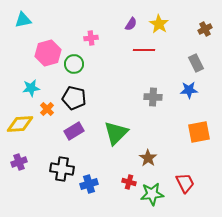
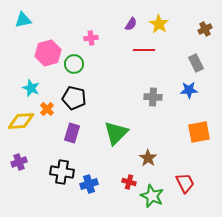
cyan star: rotated 30 degrees clockwise
yellow diamond: moved 1 px right, 3 px up
purple rectangle: moved 2 px left, 2 px down; rotated 42 degrees counterclockwise
black cross: moved 3 px down
green star: moved 2 px down; rotated 30 degrees clockwise
